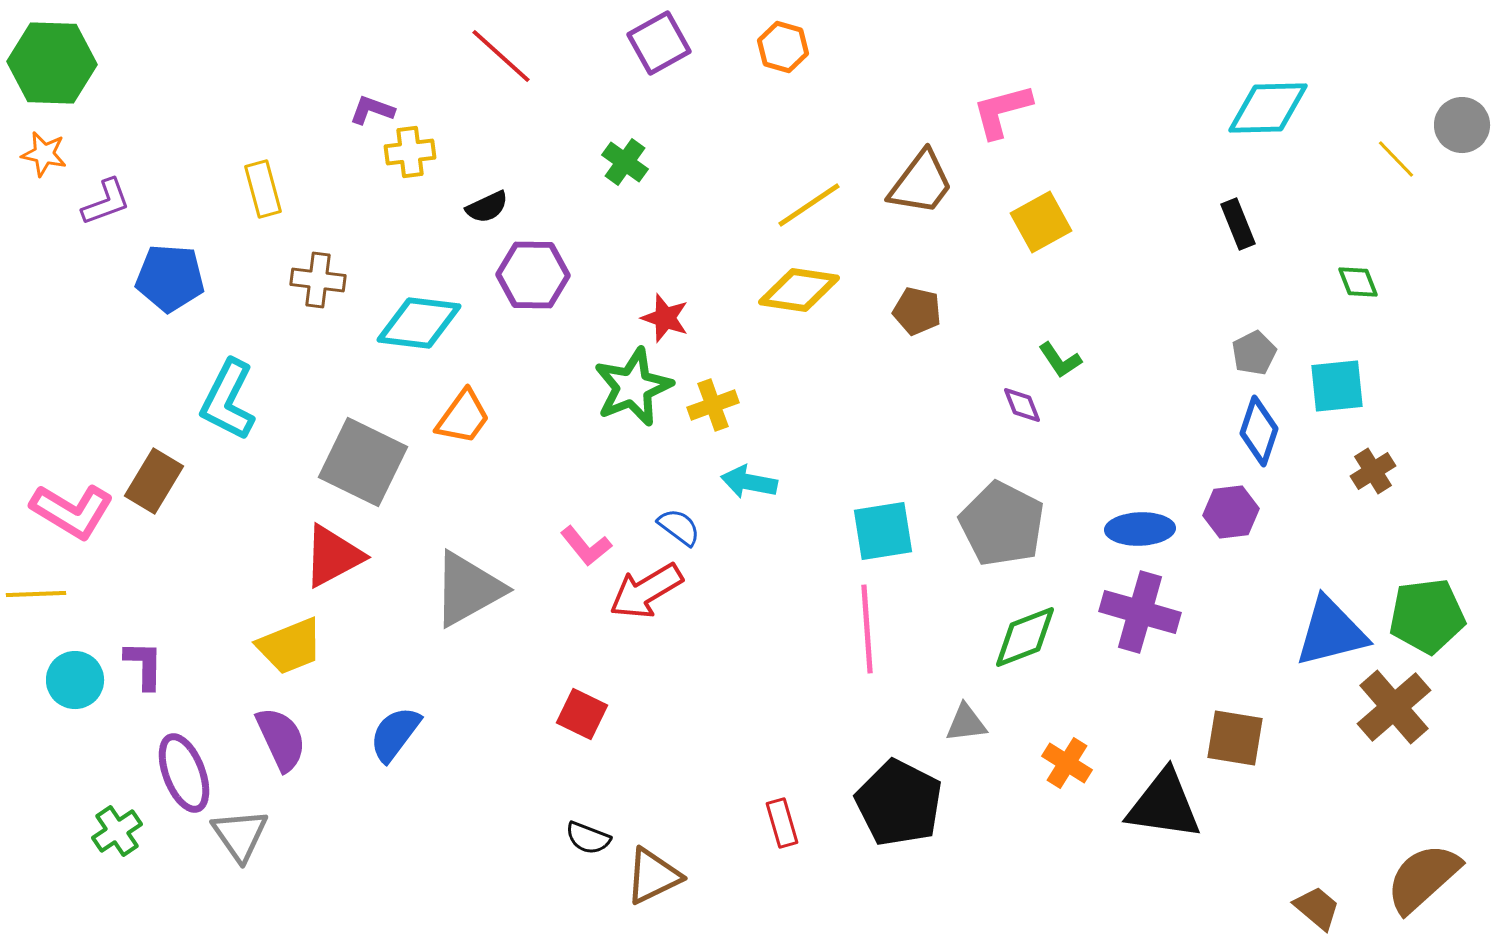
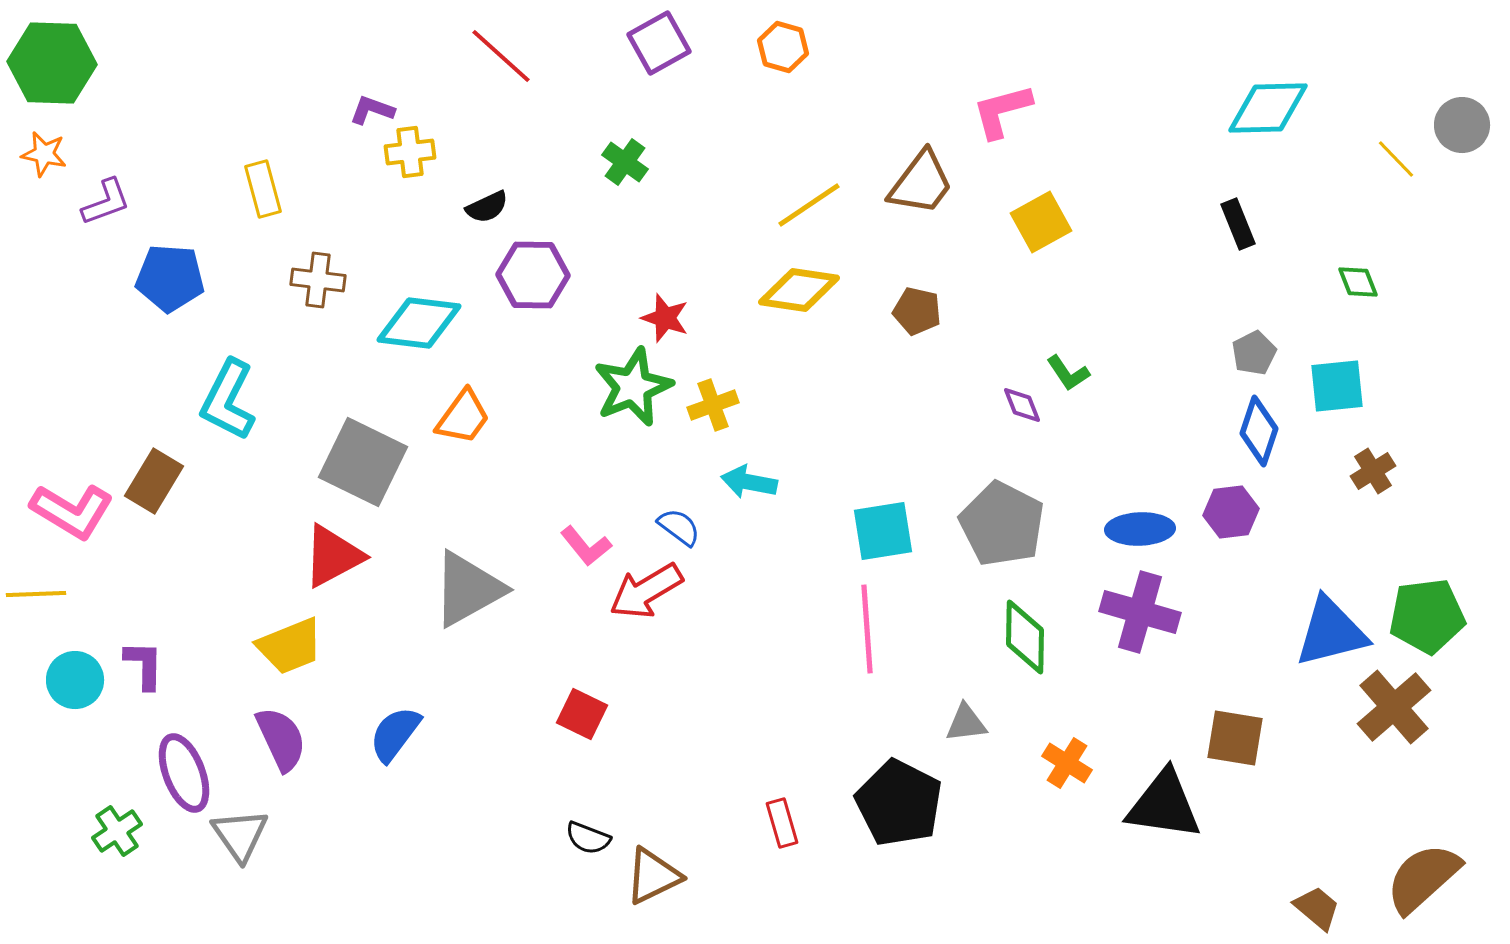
green L-shape at (1060, 360): moved 8 px right, 13 px down
green diamond at (1025, 637): rotated 68 degrees counterclockwise
